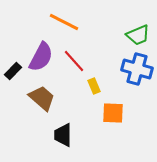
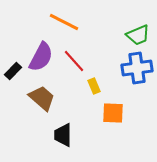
blue cross: moved 1 px up; rotated 24 degrees counterclockwise
